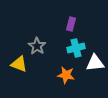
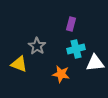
cyan cross: moved 1 px down
orange star: moved 5 px left, 1 px up
